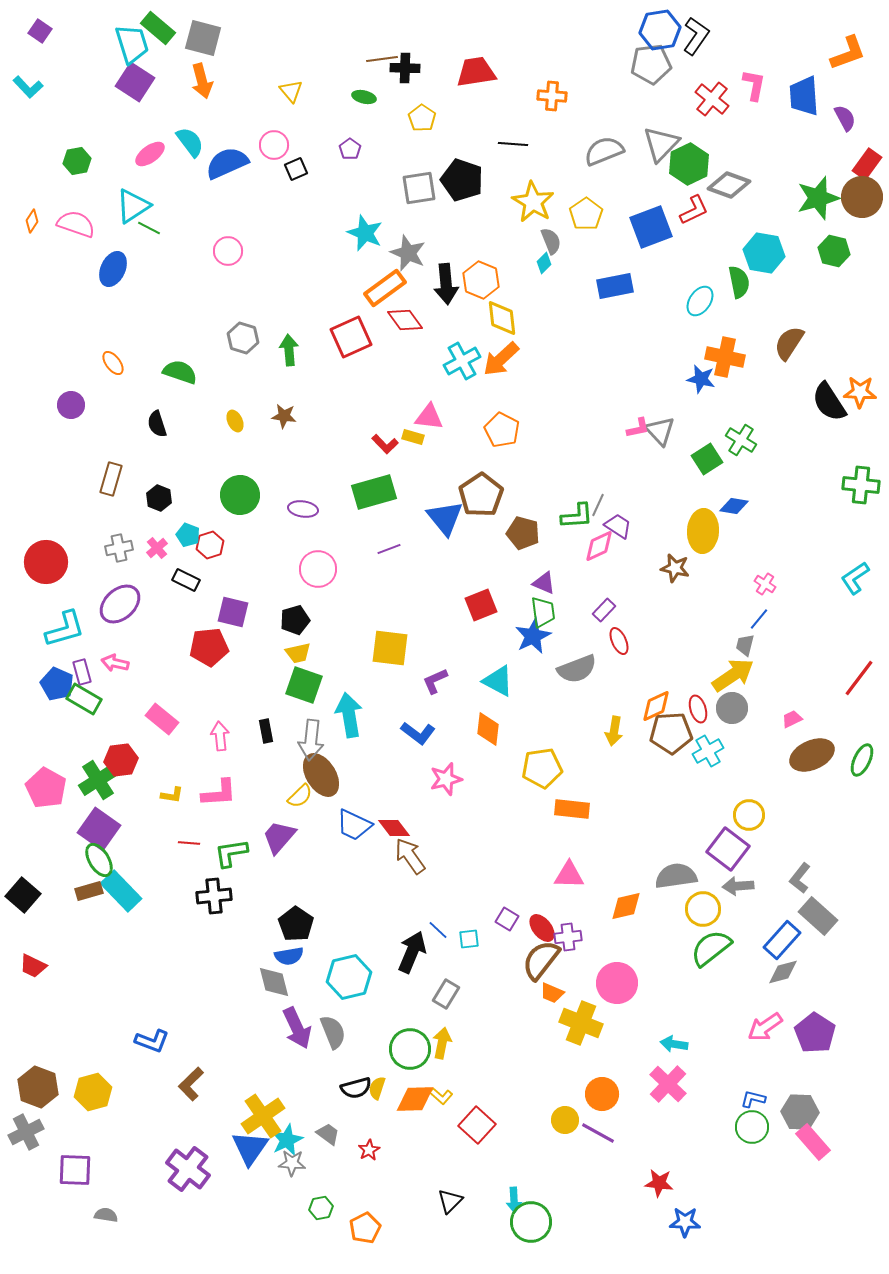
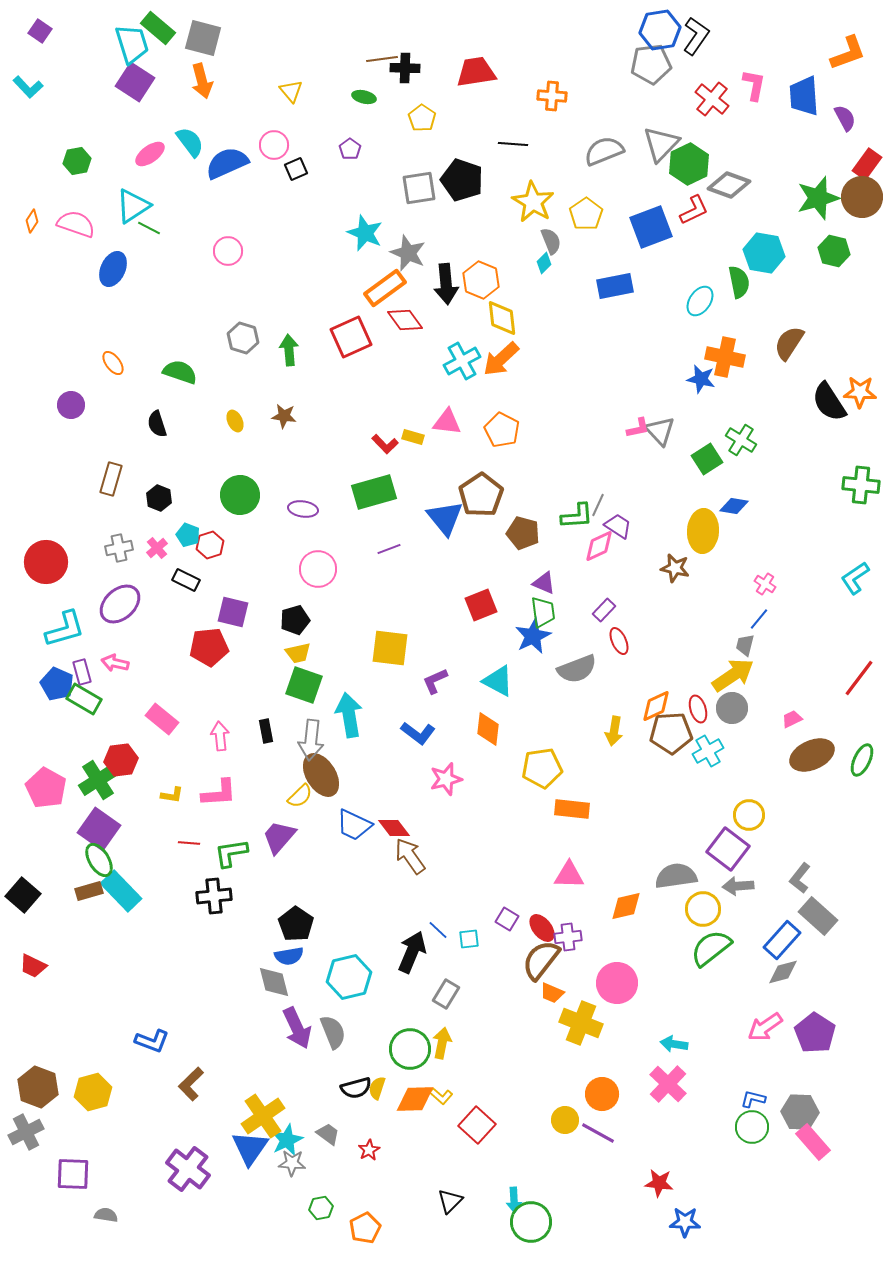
pink triangle at (429, 417): moved 18 px right, 5 px down
purple square at (75, 1170): moved 2 px left, 4 px down
